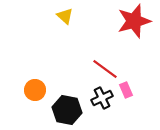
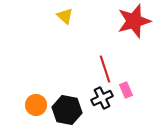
red line: rotated 36 degrees clockwise
orange circle: moved 1 px right, 15 px down
